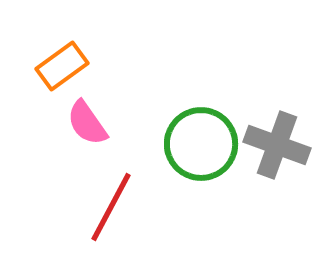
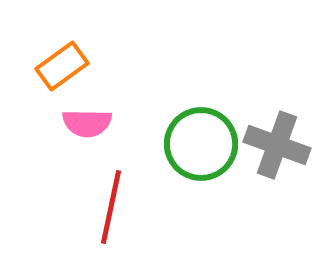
pink semicircle: rotated 54 degrees counterclockwise
red line: rotated 16 degrees counterclockwise
